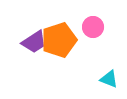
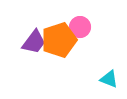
pink circle: moved 13 px left
purple trapezoid: rotated 20 degrees counterclockwise
